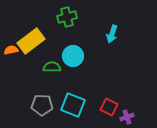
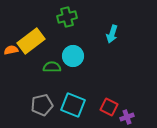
gray pentagon: rotated 15 degrees counterclockwise
